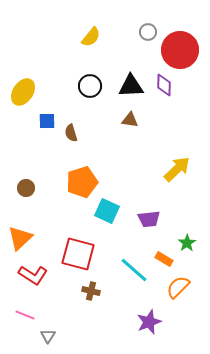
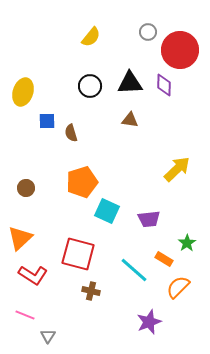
black triangle: moved 1 px left, 3 px up
yellow ellipse: rotated 16 degrees counterclockwise
